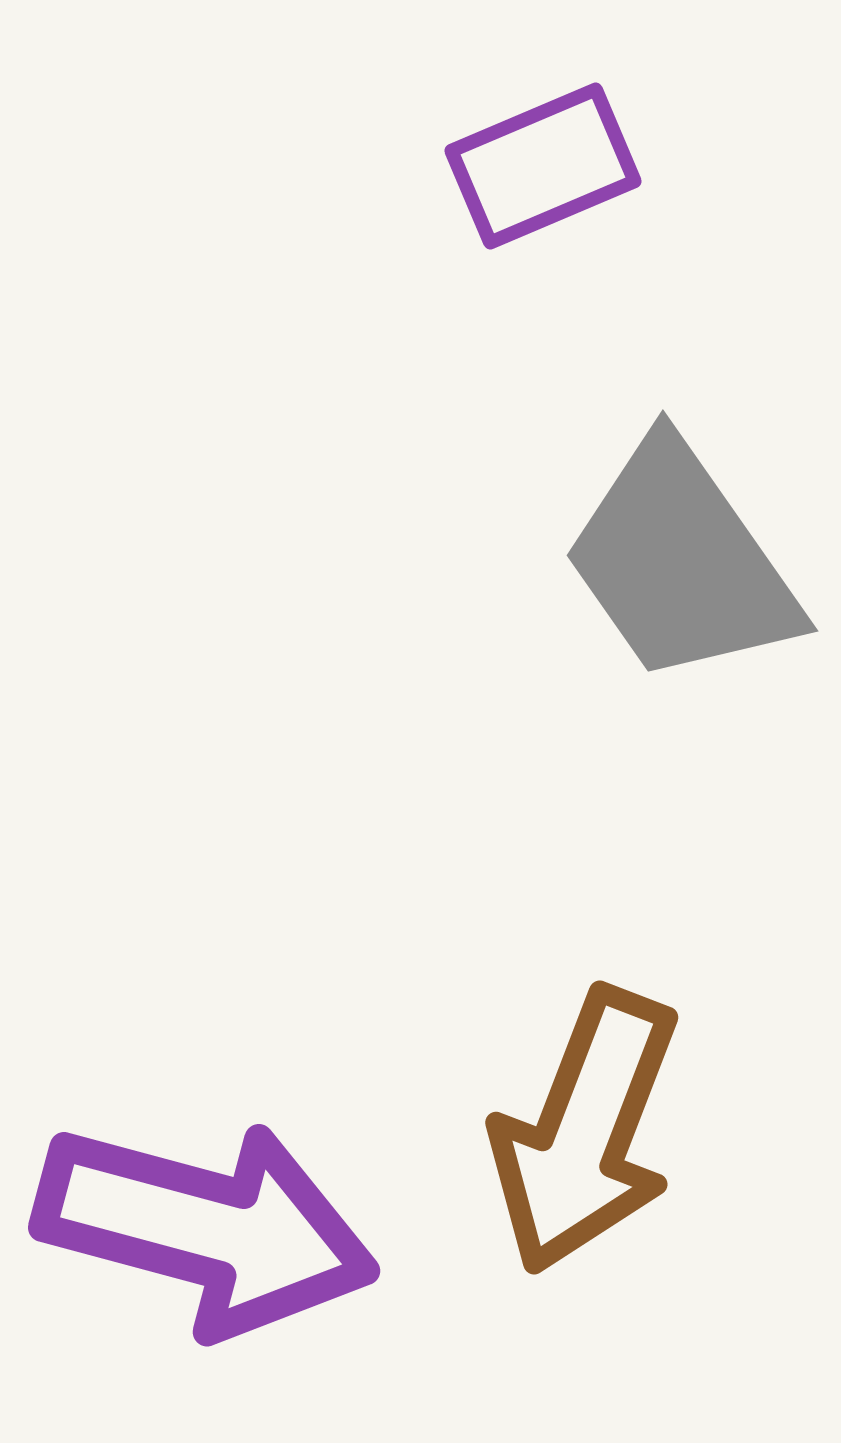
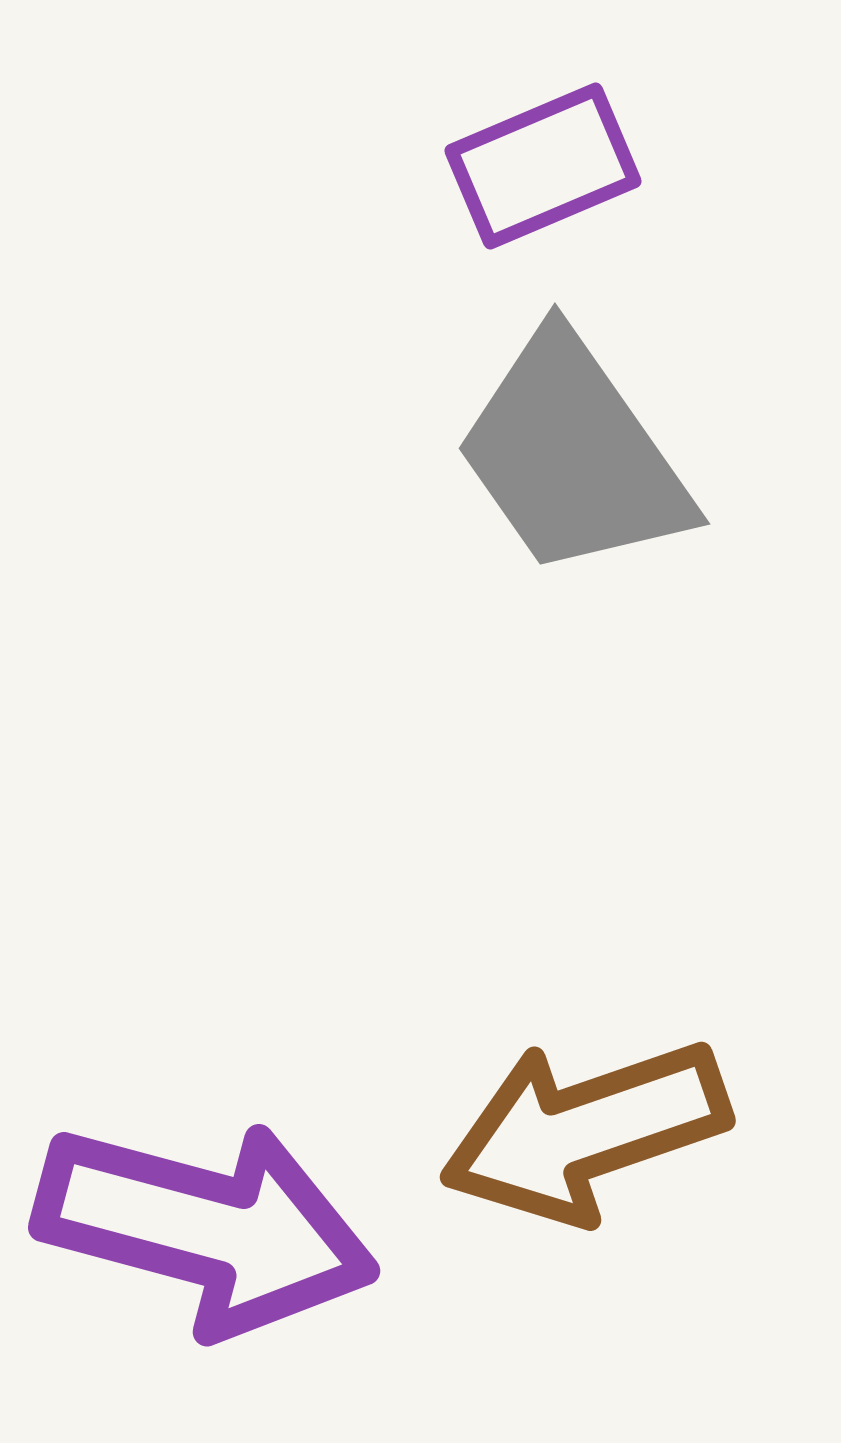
gray trapezoid: moved 108 px left, 107 px up
brown arrow: rotated 50 degrees clockwise
